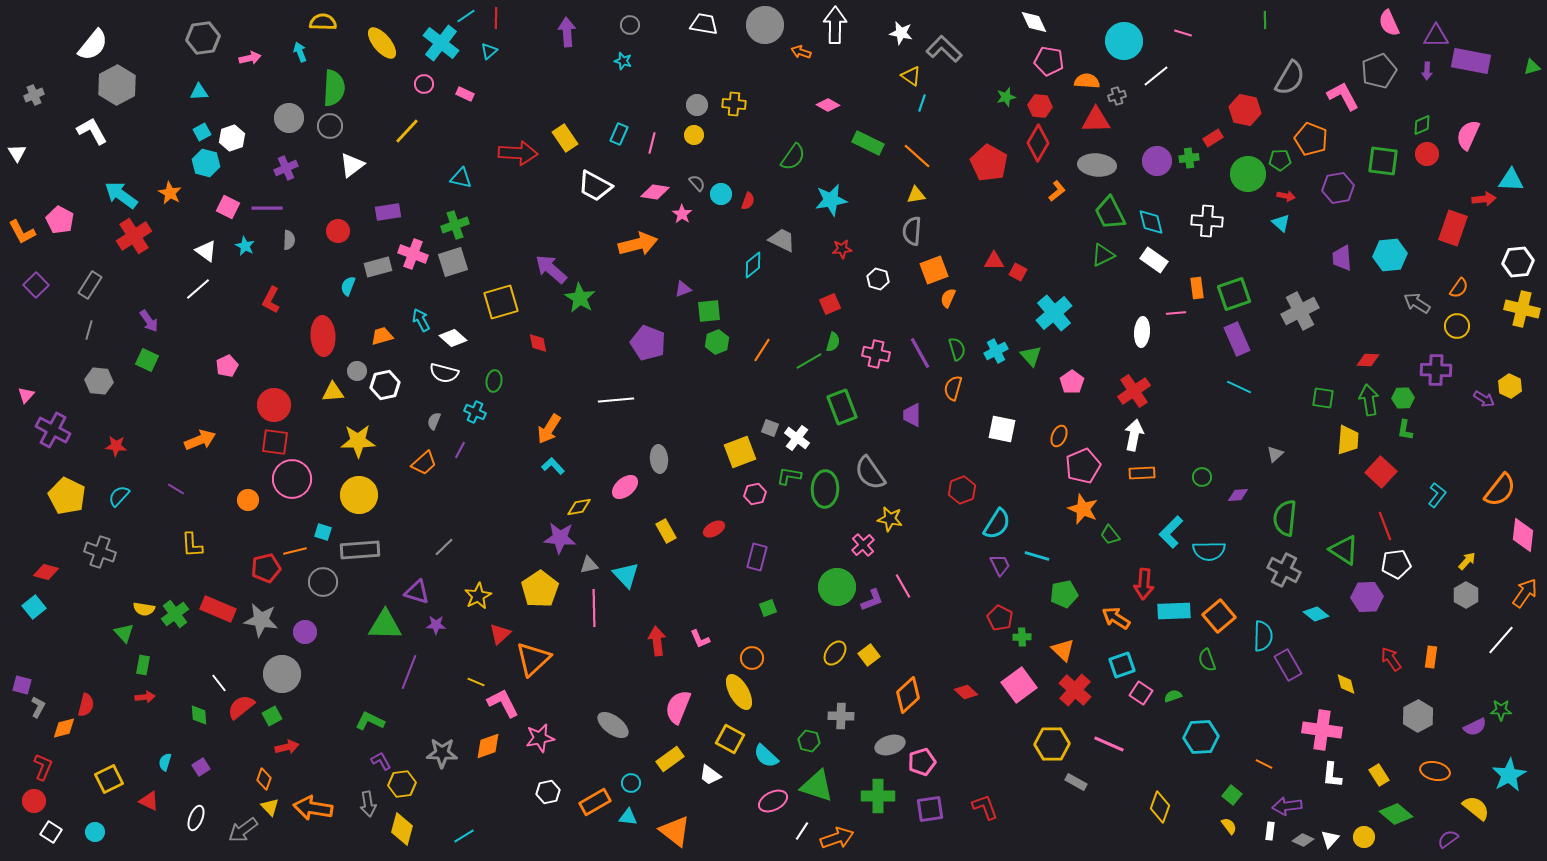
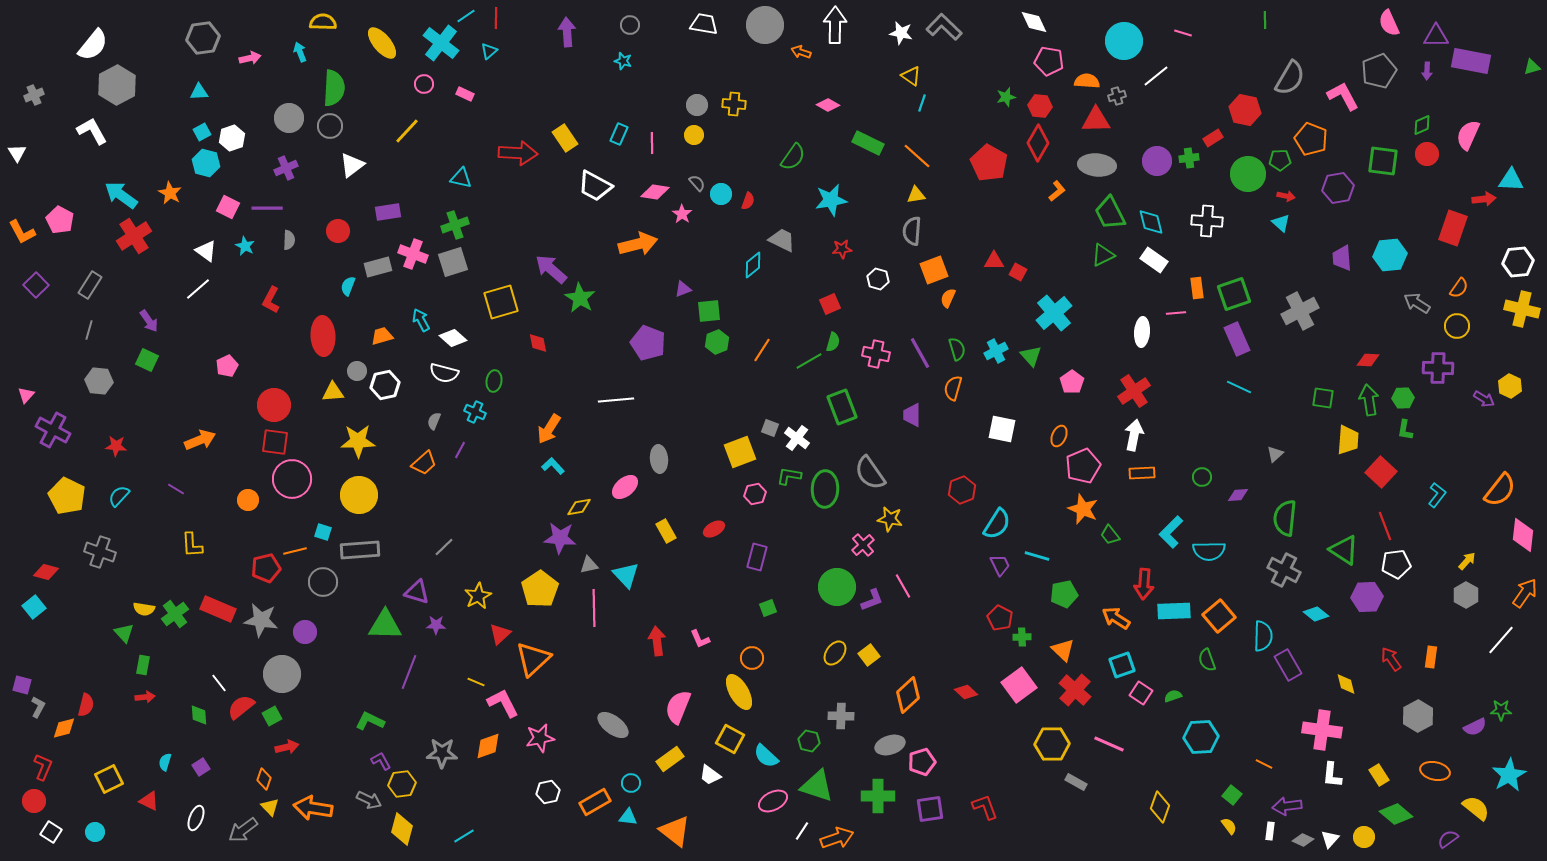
gray L-shape at (944, 49): moved 22 px up
pink line at (652, 143): rotated 15 degrees counterclockwise
purple cross at (1436, 370): moved 2 px right, 2 px up
gray arrow at (368, 804): moved 1 px right, 4 px up; rotated 55 degrees counterclockwise
